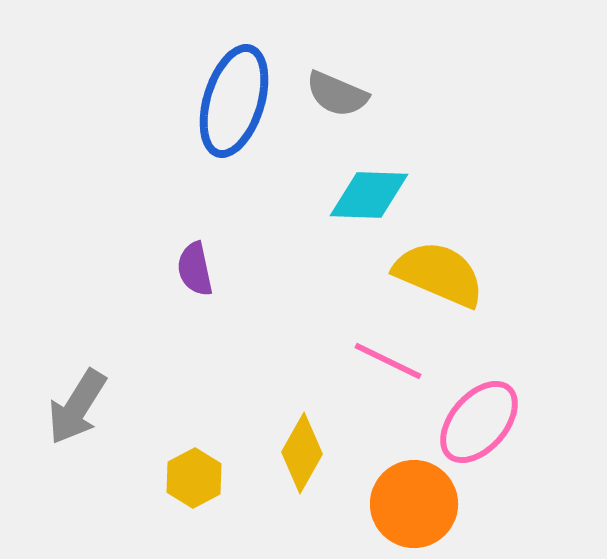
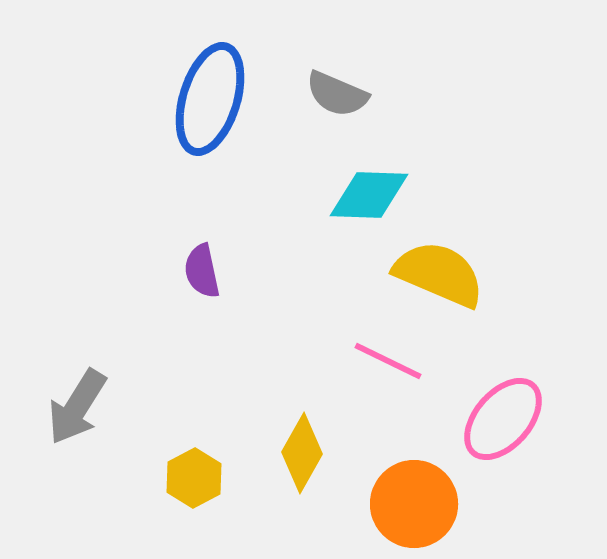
blue ellipse: moved 24 px left, 2 px up
purple semicircle: moved 7 px right, 2 px down
pink ellipse: moved 24 px right, 3 px up
